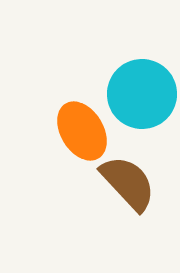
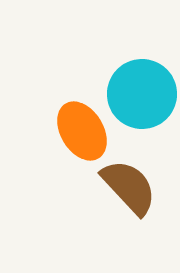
brown semicircle: moved 1 px right, 4 px down
